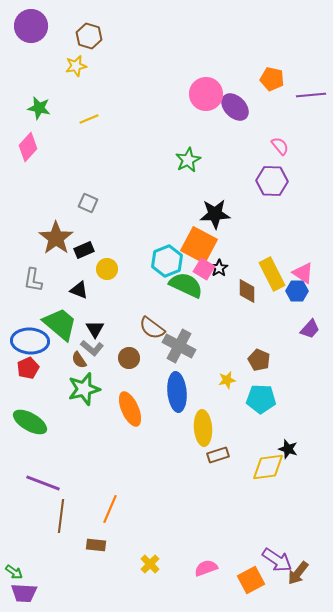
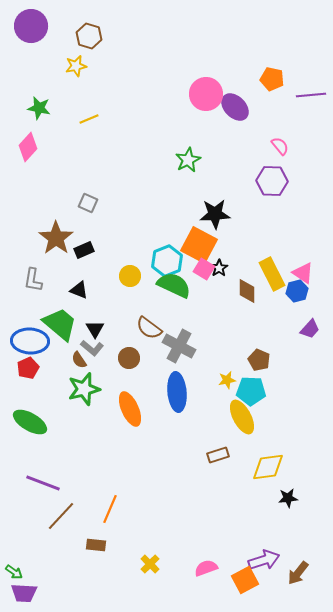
yellow circle at (107, 269): moved 23 px right, 7 px down
green semicircle at (186, 285): moved 12 px left
blue hexagon at (297, 291): rotated 15 degrees counterclockwise
brown semicircle at (152, 328): moved 3 px left
cyan pentagon at (261, 399): moved 10 px left, 8 px up
yellow ellipse at (203, 428): moved 39 px right, 11 px up; rotated 24 degrees counterclockwise
black star at (288, 449): moved 49 px down; rotated 24 degrees counterclockwise
brown line at (61, 516): rotated 36 degrees clockwise
purple arrow at (277, 560): moved 13 px left; rotated 52 degrees counterclockwise
orange square at (251, 580): moved 6 px left
